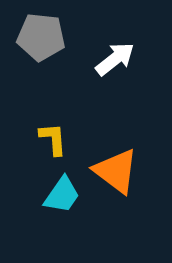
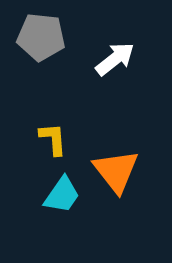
orange triangle: rotated 15 degrees clockwise
